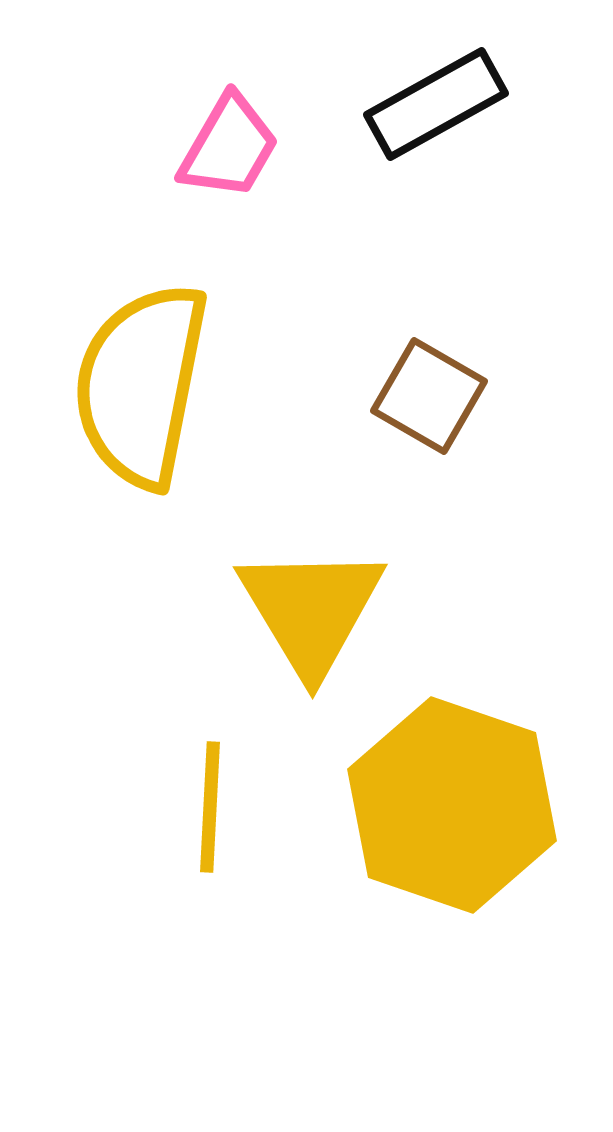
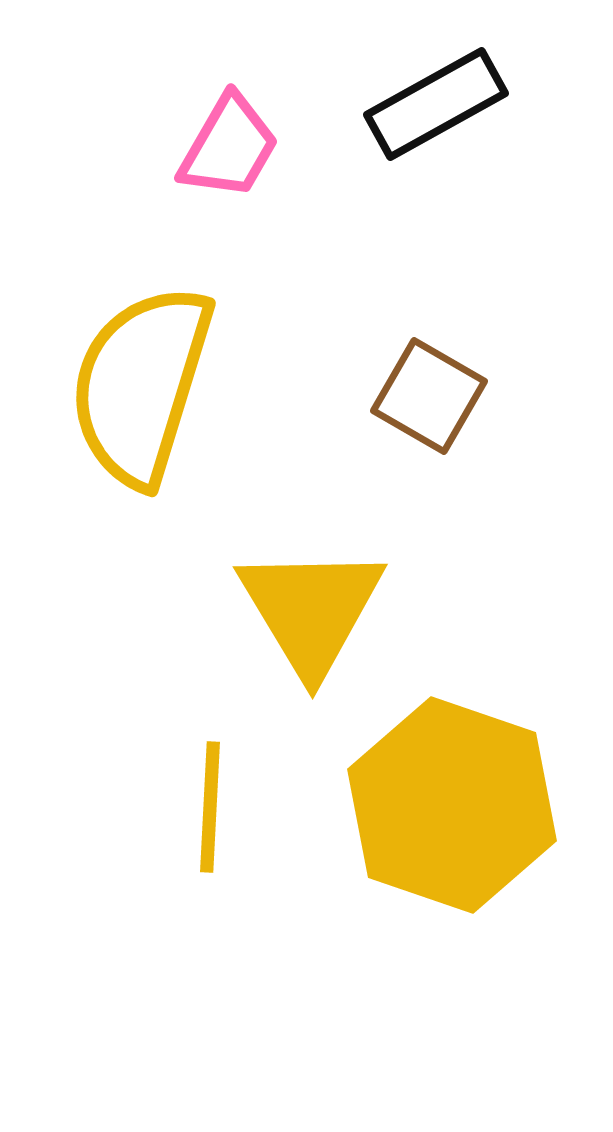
yellow semicircle: rotated 6 degrees clockwise
